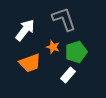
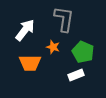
gray L-shape: rotated 28 degrees clockwise
green pentagon: moved 7 px right; rotated 30 degrees counterclockwise
orange trapezoid: rotated 20 degrees clockwise
white rectangle: moved 8 px right; rotated 28 degrees clockwise
